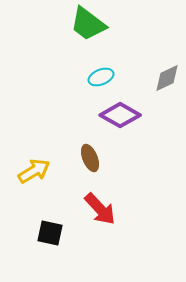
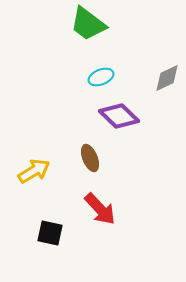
purple diamond: moved 1 px left, 1 px down; rotated 15 degrees clockwise
